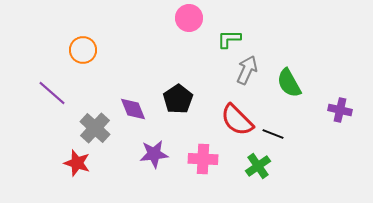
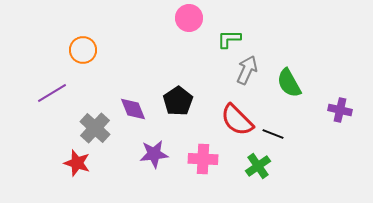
purple line: rotated 72 degrees counterclockwise
black pentagon: moved 2 px down
